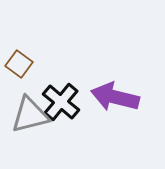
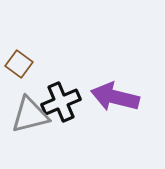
black cross: rotated 27 degrees clockwise
